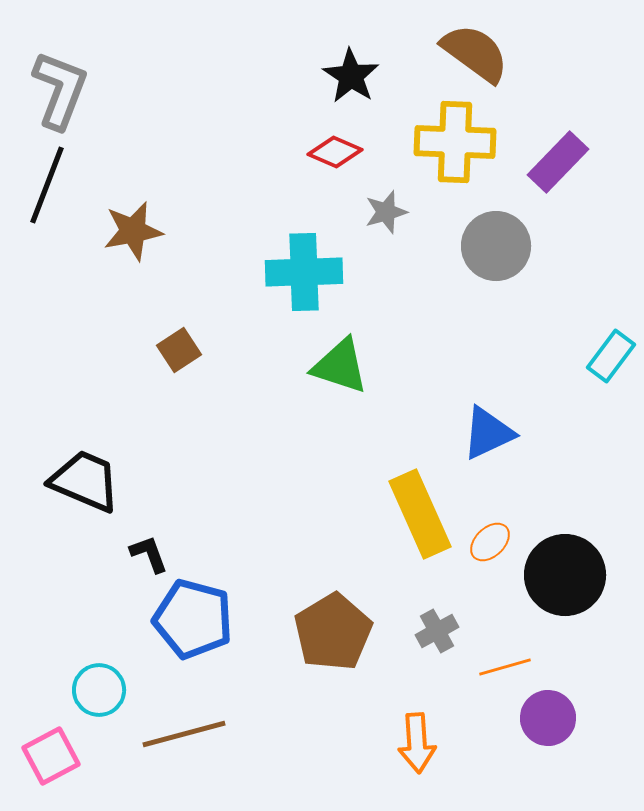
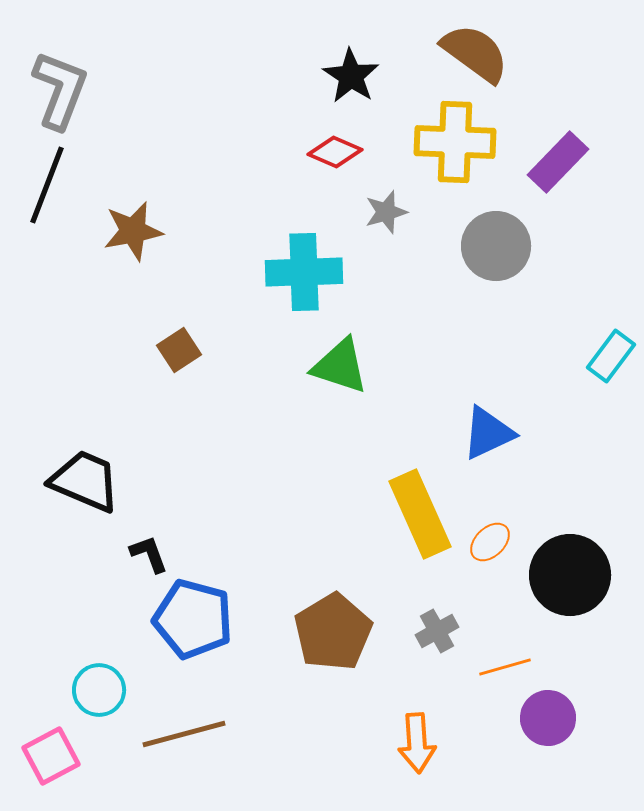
black circle: moved 5 px right
